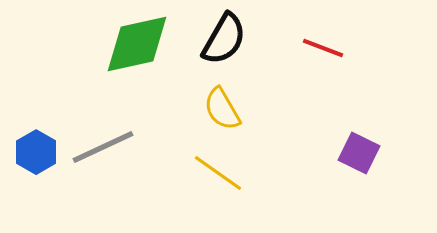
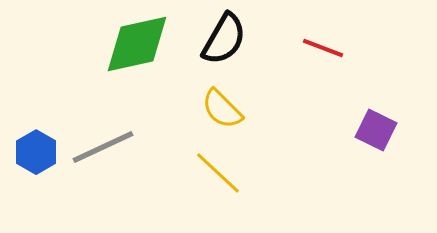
yellow semicircle: rotated 15 degrees counterclockwise
purple square: moved 17 px right, 23 px up
yellow line: rotated 8 degrees clockwise
